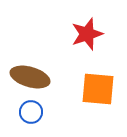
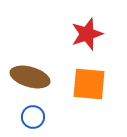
orange square: moved 9 px left, 5 px up
blue circle: moved 2 px right, 5 px down
